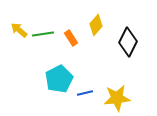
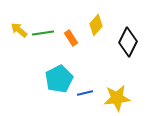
green line: moved 1 px up
